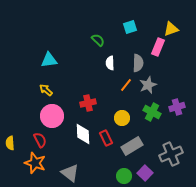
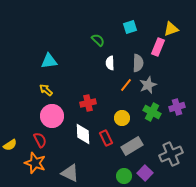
cyan triangle: moved 1 px down
yellow semicircle: moved 2 px down; rotated 120 degrees counterclockwise
gray triangle: rotated 12 degrees counterclockwise
